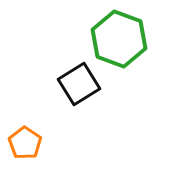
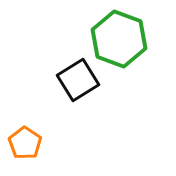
black square: moved 1 px left, 4 px up
